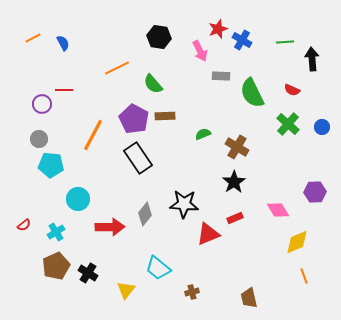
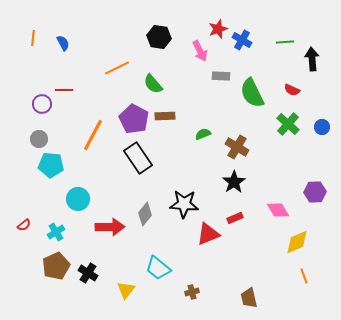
orange line at (33, 38): rotated 56 degrees counterclockwise
